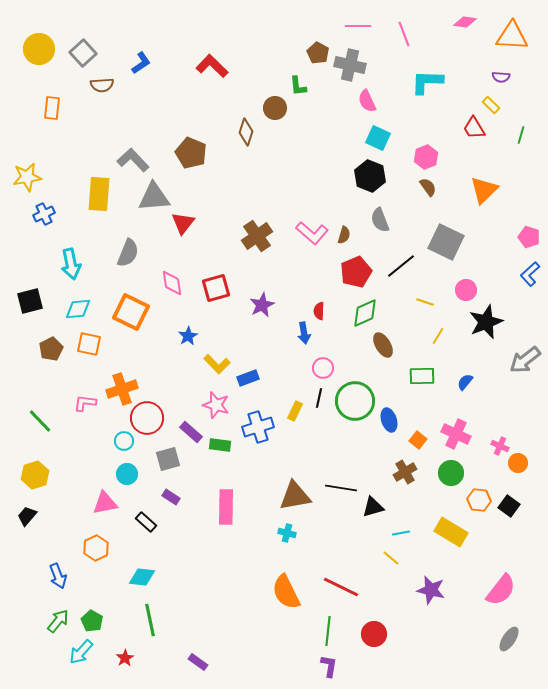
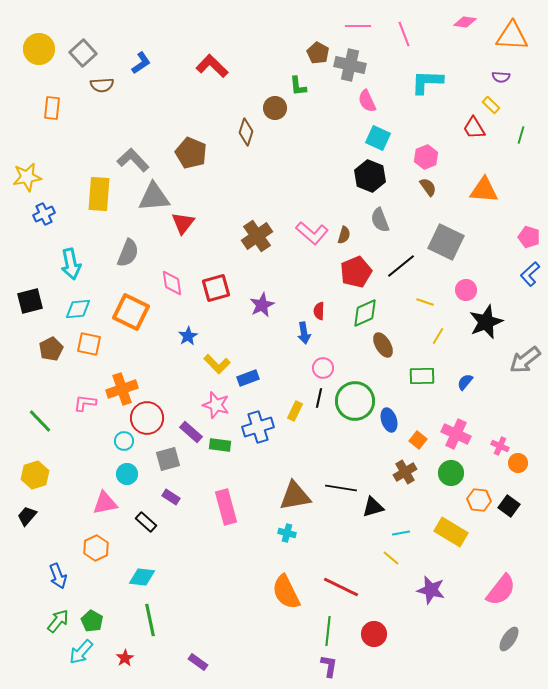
orange triangle at (484, 190): rotated 48 degrees clockwise
pink rectangle at (226, 507): rotated 16 degrees counterclockwise
